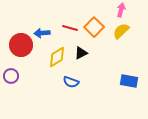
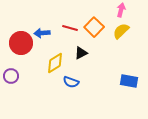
red circle: moved 2 px up
yellow diamond: moved 2 px left, 6 px down
